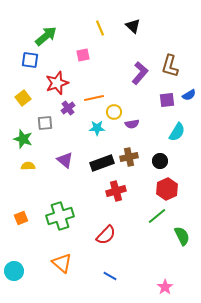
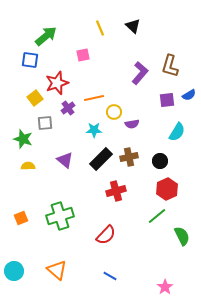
yellow square: moved 12 px right
cyan star: moved 3 px left, 2 px down
black rectangle: moved 1 px left, 4 px up; rotated 25 degrees counterclockwise
orange triangle: moved 5 px left, 7 px down
